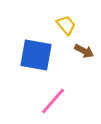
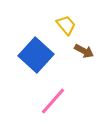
blue square: rotated 32 degrees clockwise
